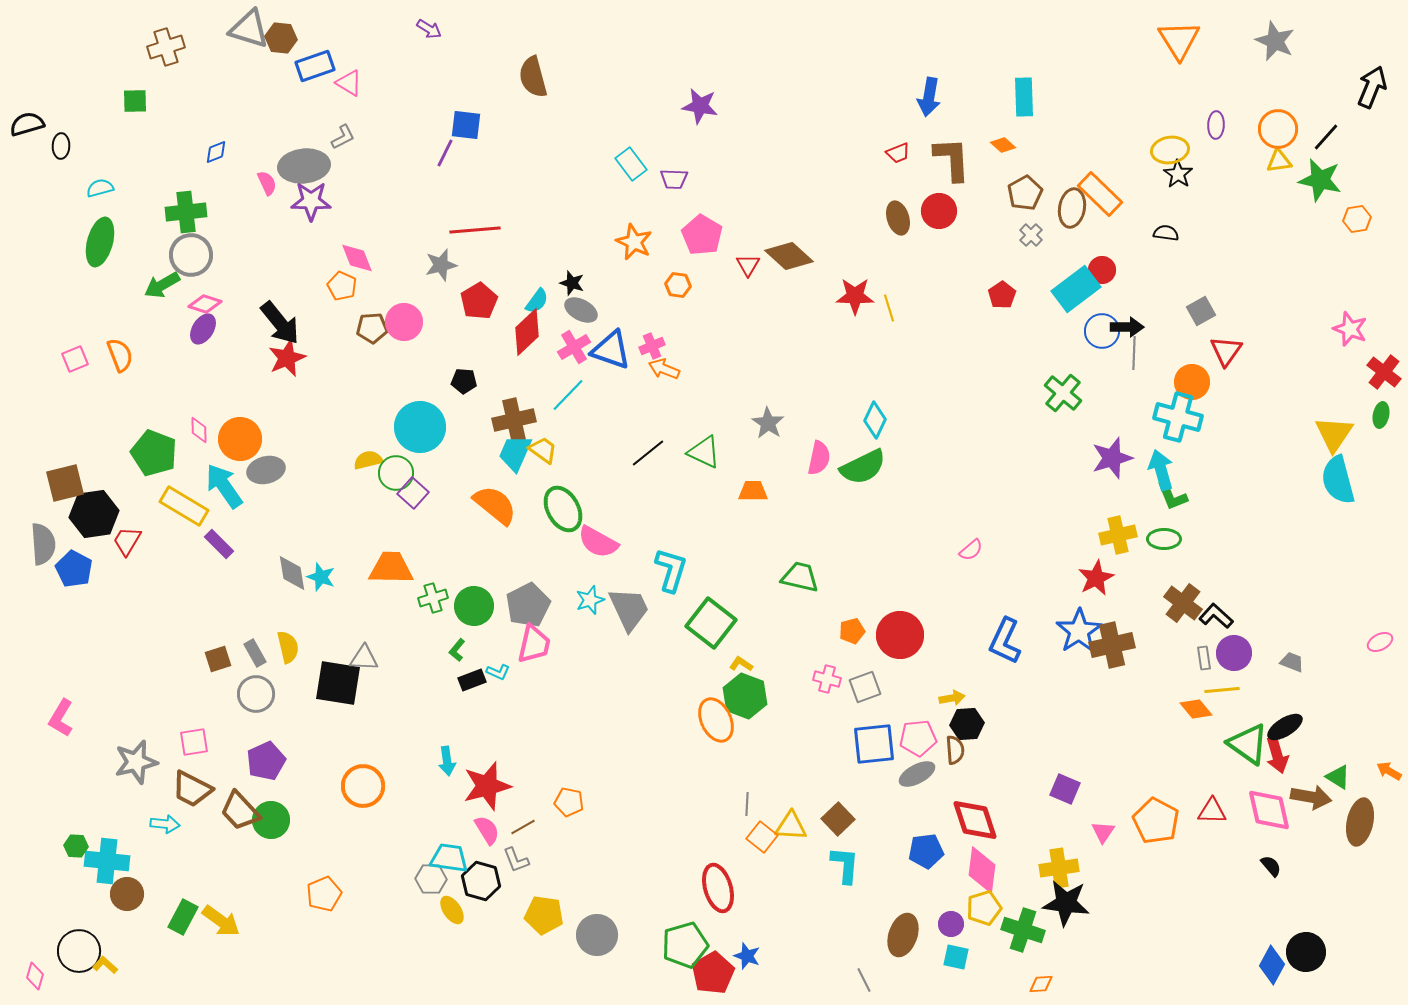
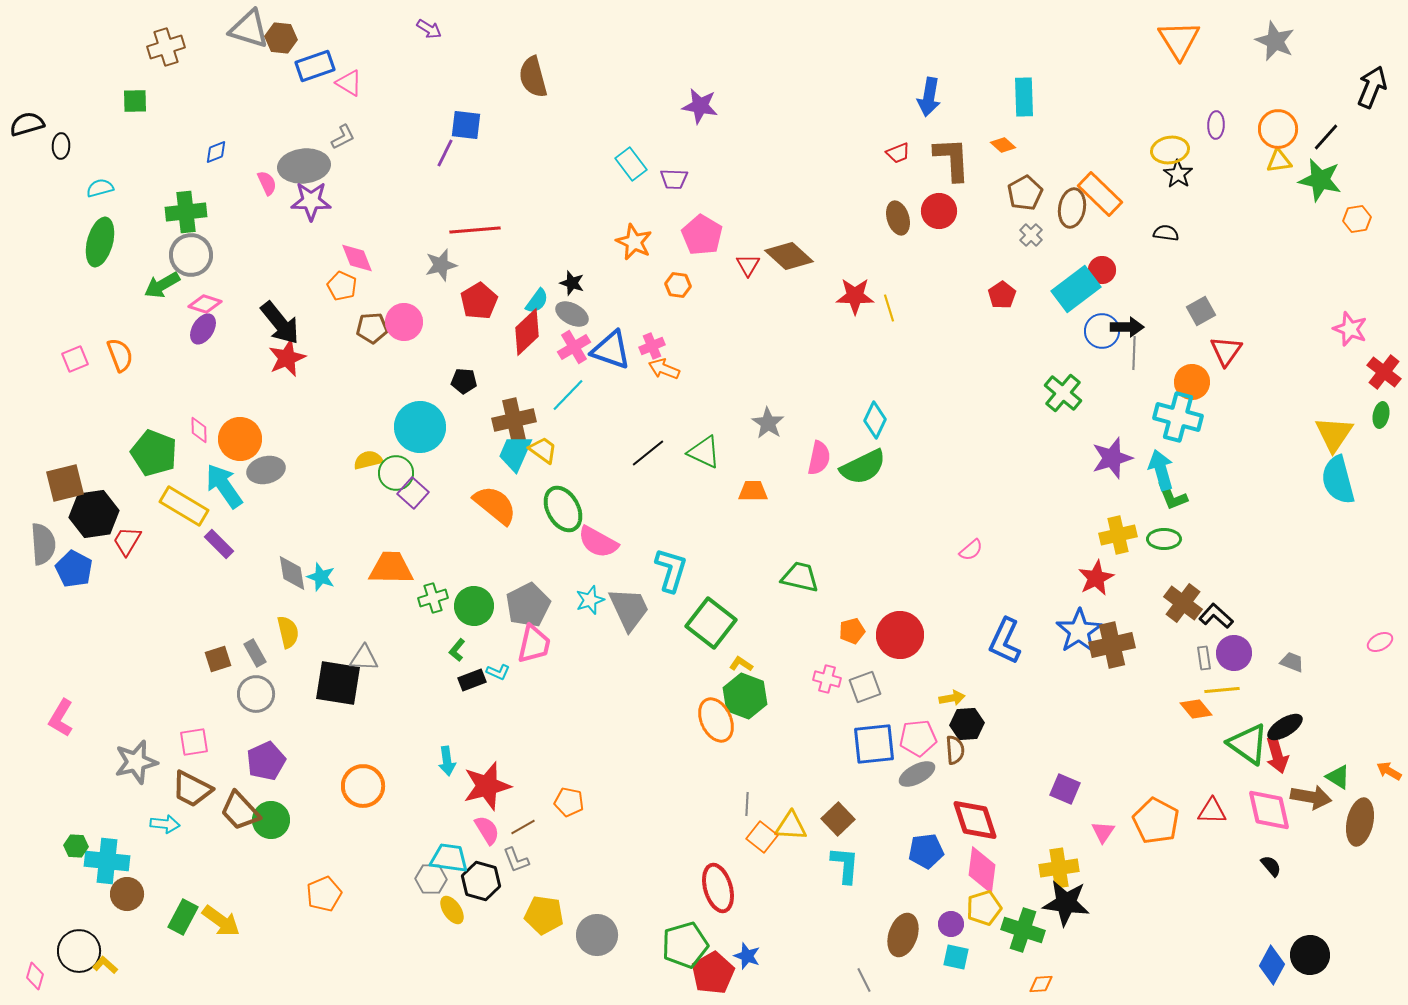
gray ellipse at (581, 310): moved 9 px left, 4 px down
yellow semicircle at (288, 647): moved 15 px up
black circle at (1306, 952): moved 4 px right, 3 px down
